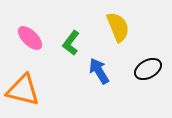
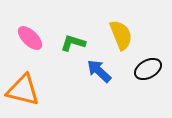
yellow semicircle: moved 3 px right, 8 px down
green L-shape: moved 2 px right; rotated 70 degrees clockwise
blue arrow: rotated 16 degrees counterclockwise
